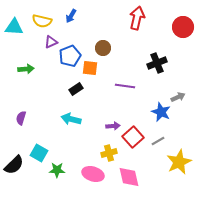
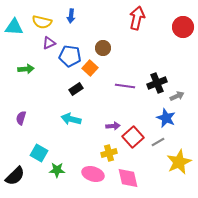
blue arrow: rotated 24 degrees counterclockwise
yellow semicircle: moved 1 px down
purple triangle: moved 2 px left, 1 px down
blue pentagon: rotated 30 degrees clockwise
black cross: moved 20 px down
orange square: rotated 35 degrees clockwise
gray arrow: moved 1 px left, 1 px up
blue star: moved 5 px right, 6 px down
gray line: moved 1 px down
black semicircle: moved 1 px right, 11 px down
pink diamond: moved 1 px left, 1 px down
